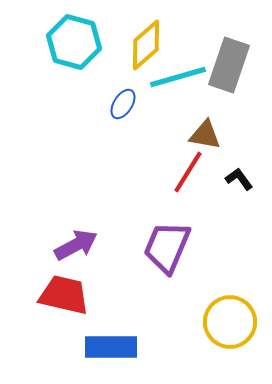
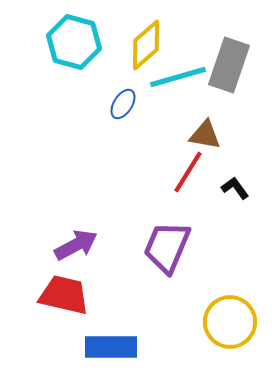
black L-shape: moved 4 px left, 9 px down
